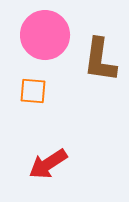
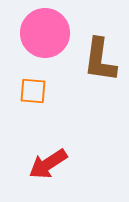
pink circle: moved 2 px up
